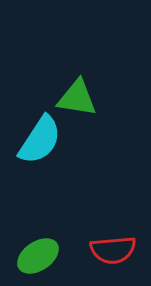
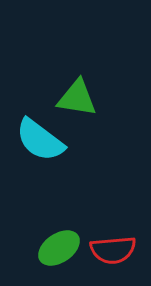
cyan semicircle: rotated 94 degrees clockwise
green ellipse: moved 21 px right, 8 px up
